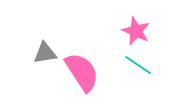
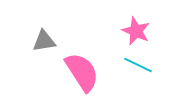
gray triangle: moved 1 px left, 12 px up
cyan line: rotated 8 degrees counterclockwise
